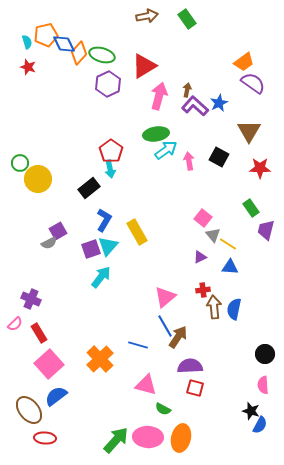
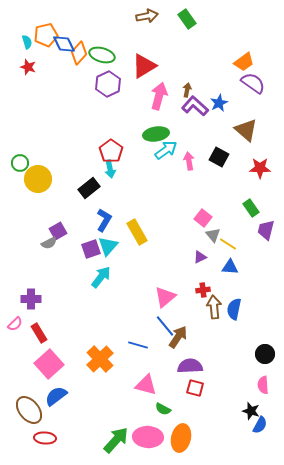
brown triangle at (249, 131): moved 3 px left, 1 px up; rotated 20 degrees counterclockwise
purple cross at (31, 299): rotated 24 degrees counterclockwise
blue line at (165, 326): rotated 10 degrees counterclockwise
